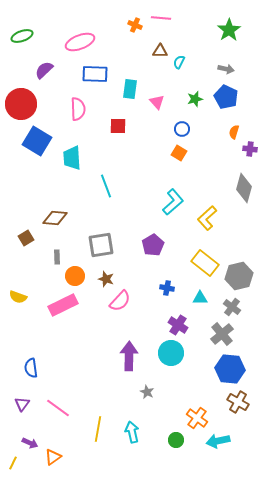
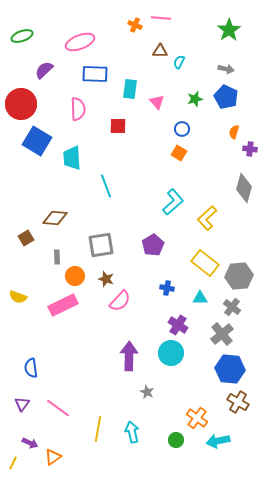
gray hexagon at (239, 276): rotated 8 degrees clockwise
